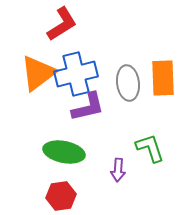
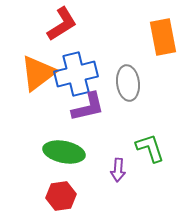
orange rectangle: moved 41 px up; rotated 9 degrees counterclockwise
